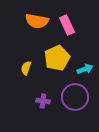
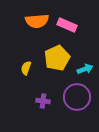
orange semicircle: rotated 15 degrees counterclockwise
pink rectangle: rotated 42 degrees counterclockwise
purple circle: moved 2 px right
